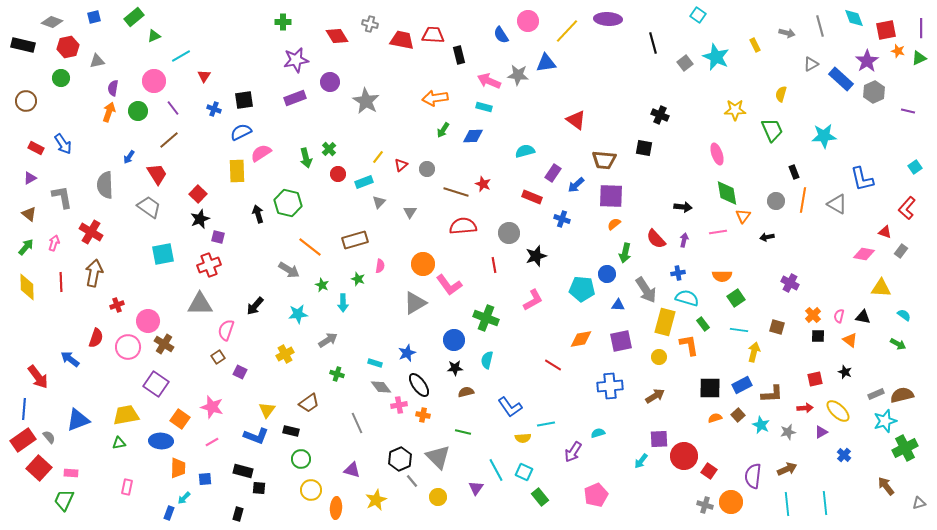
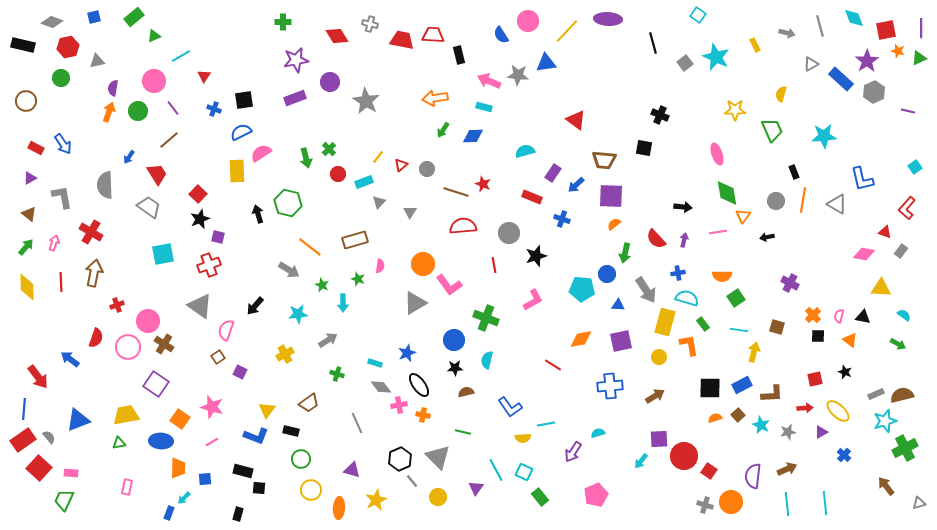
gray triangle at (200, 304): moved 2 px down; rotated 36 degrees clockwise
orange ellipse at (336, 508): moved 3 px right
